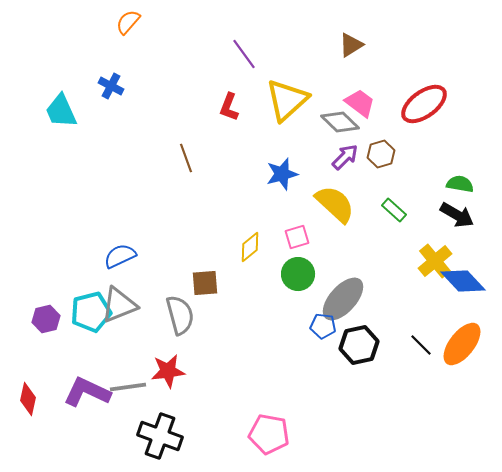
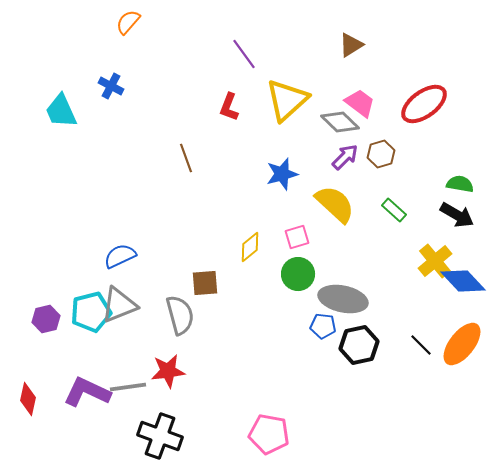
gray ellipse: rotated 60 degrees clockwise
